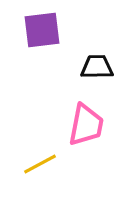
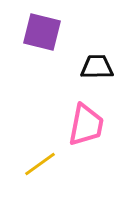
purple square: moved 2 px down; rotated 21 degrees clockwise
yellow line: rotated 8 degrees counterclockwise
